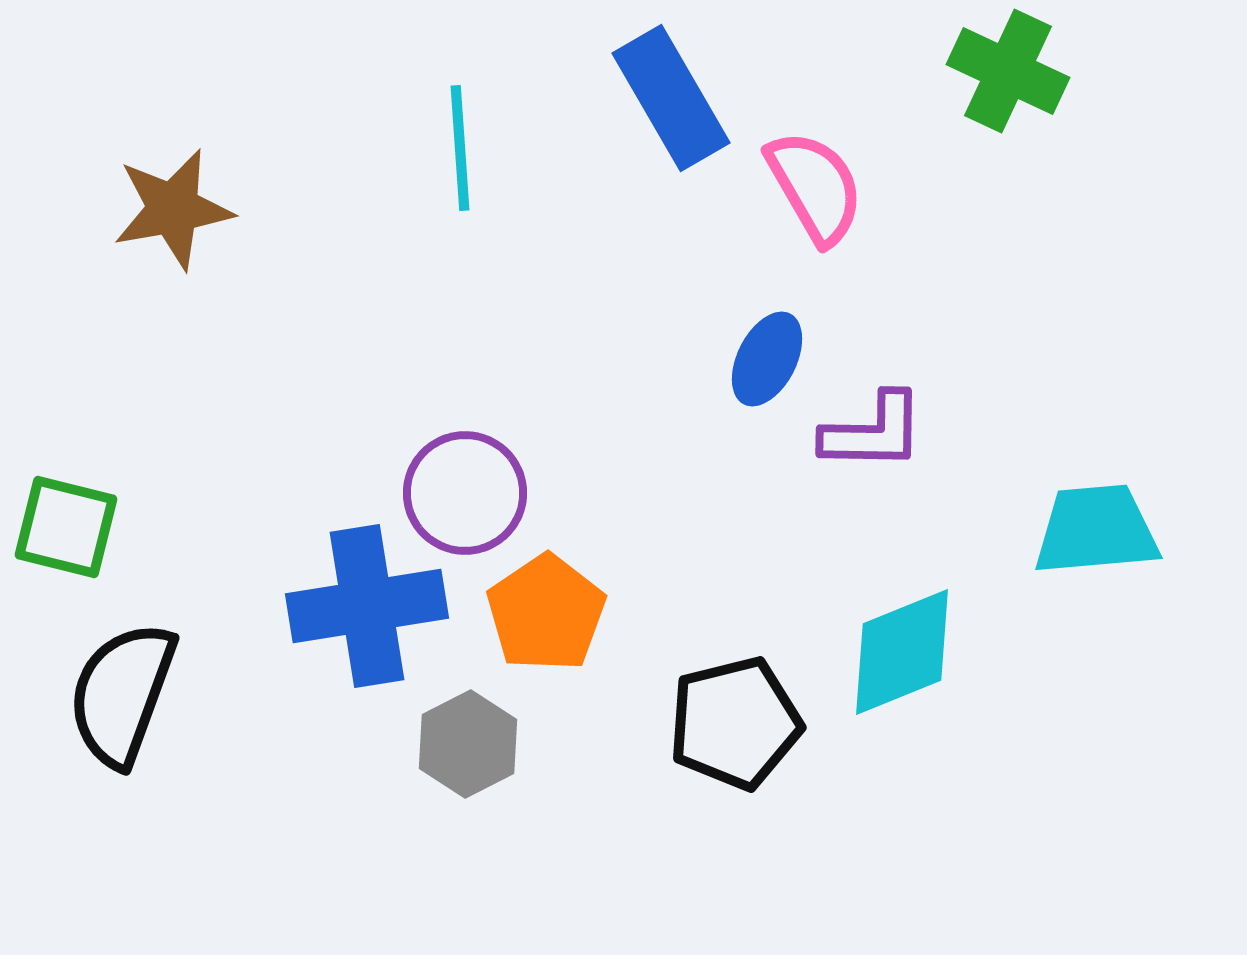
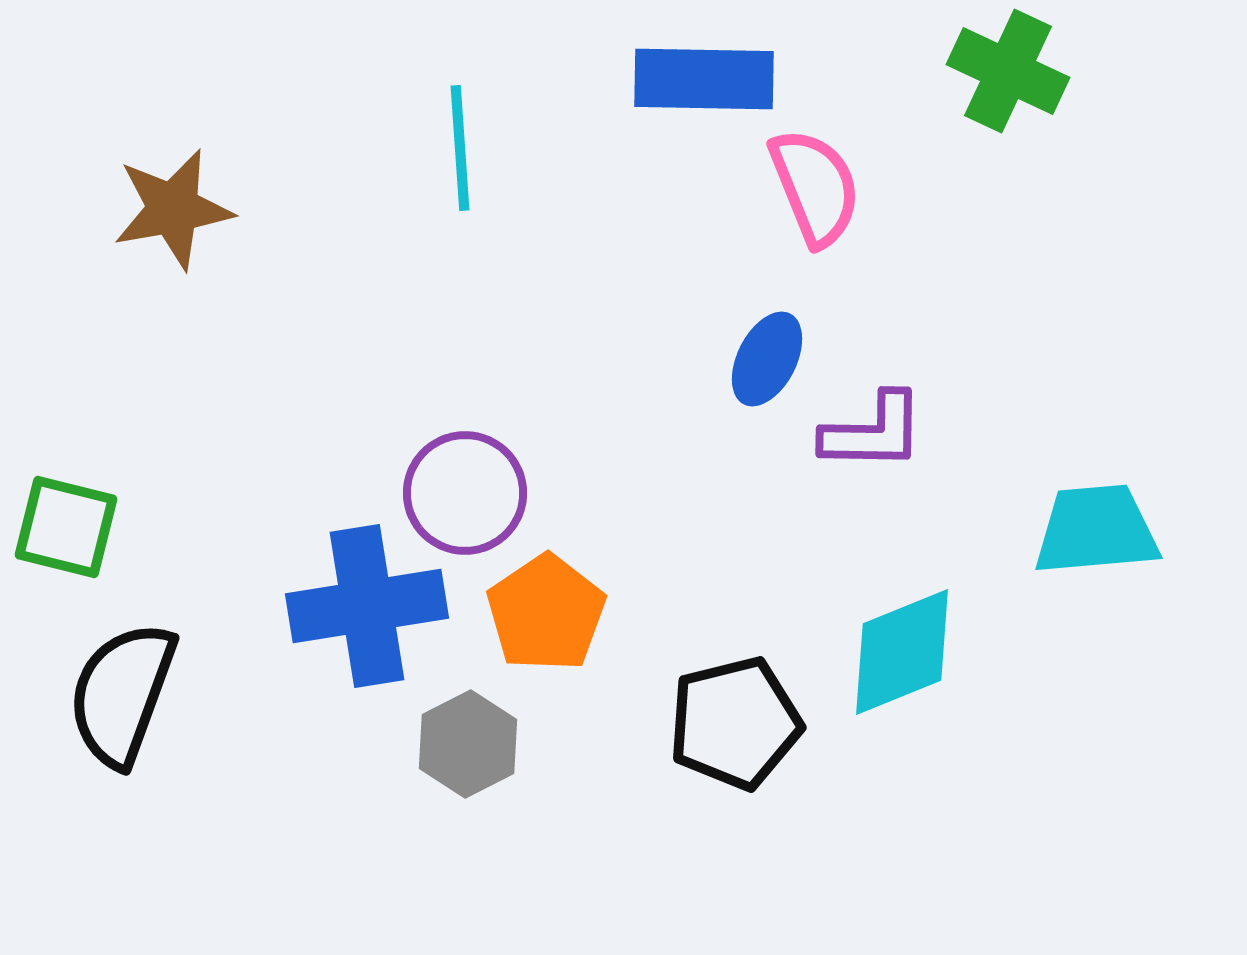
blue rectangle: moved 33 px right, 19 px up; rotated 59 degrees counterclockwise
pink semicircle: rotated 8 degrees clockwise
